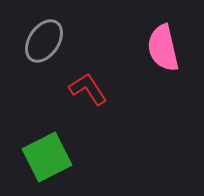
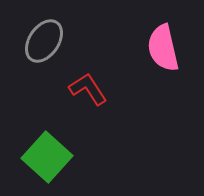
green square: rotated 21 degrees counterclockwise
